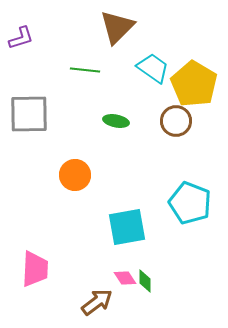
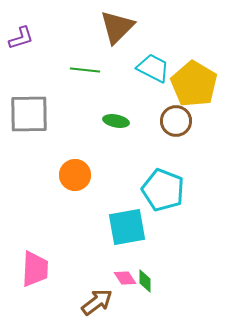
cyan trapezoid: rotated 8 degrees counterclockwise
cyan pentagon: moved 27 px left, 13 px up
